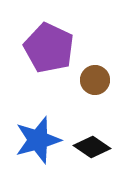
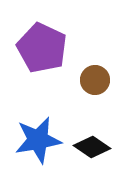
purple pentagon: moved 7 px left
blue star: rotated 6 degrees clockwise
